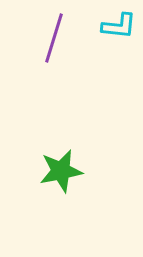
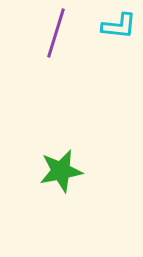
purple line: moved 2 px right, 5 px up
